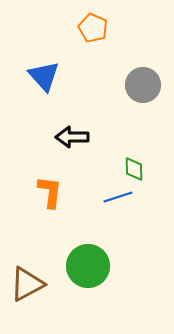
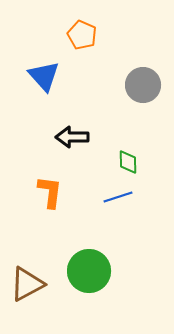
orange pentagon: moved 11 px left, 7 px down
green diamond: moved 6 px left, 7 px up
green circle: moved 1 px right, 5 px down
